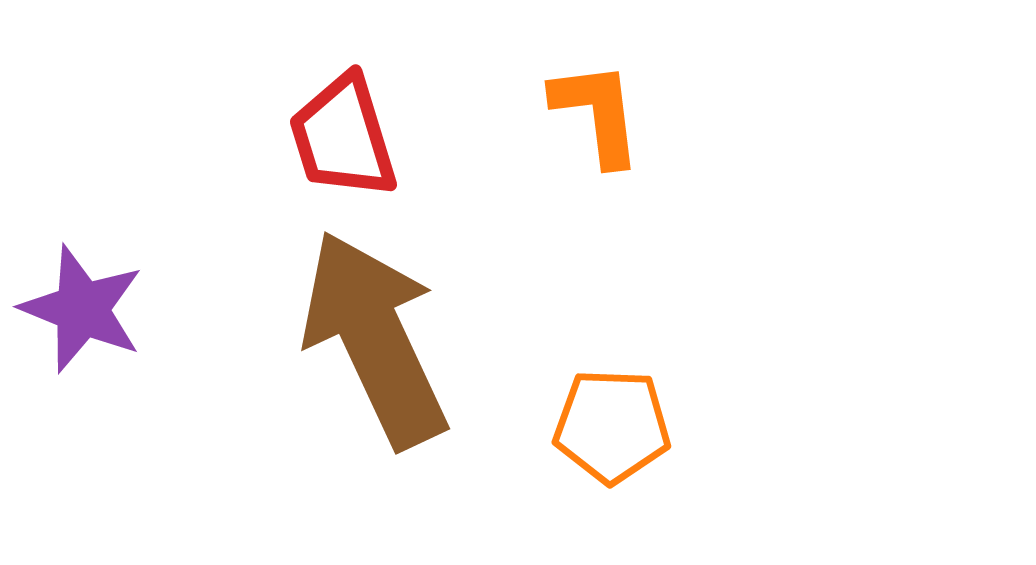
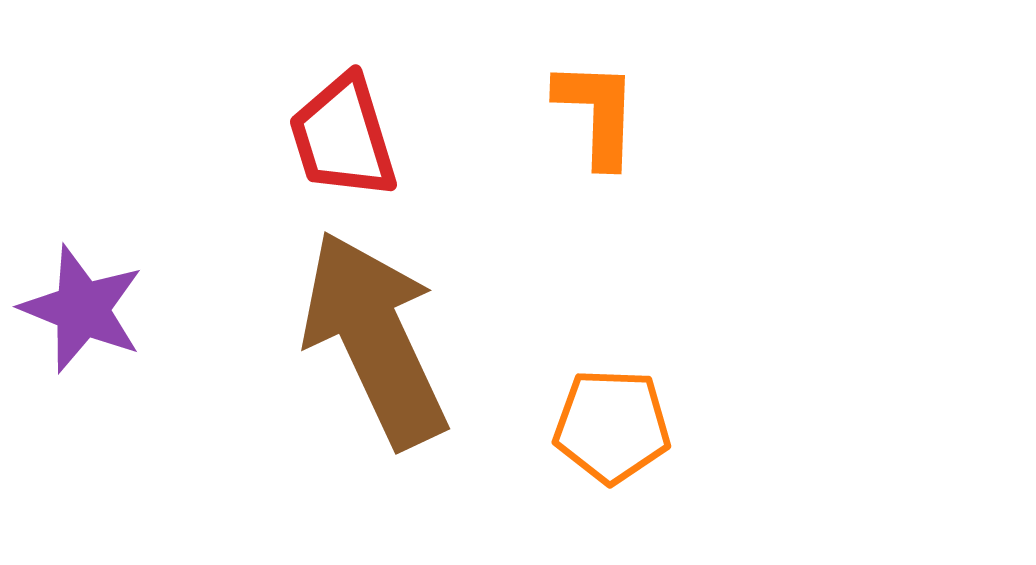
orange L-shape: rotated 9 degrees clockwise
